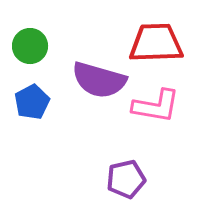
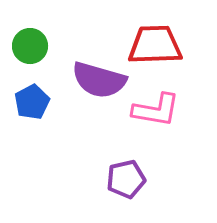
red trapezoid: moved 1 px left, 2 px down
pink L-shape: moved 4 px down
